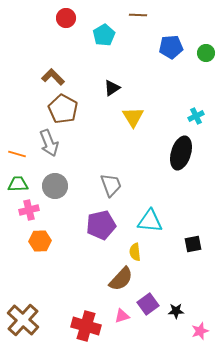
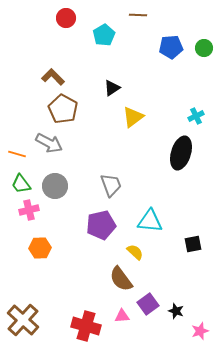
green circle: moved 2 px left, 5 px up
yellow triangle: rotated 25 degrees clockwise
gray arrow: rotated 40 degrees counterclockwise
green trapezoid: moved 3 px right; rotated 125 degrees counterclockwise
orange hexagon: moved 7 px down
yellow semicircle: rotated 138 degrees clockwise
brown semicircle: rotated 100 degrees clockwise
black star: rotated 21 degrees clockwise
pink triangle: rotated 14 degrees clockwise
